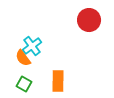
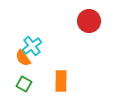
red circle: moved 1 px down
orange rectangle: moved 3 px right
